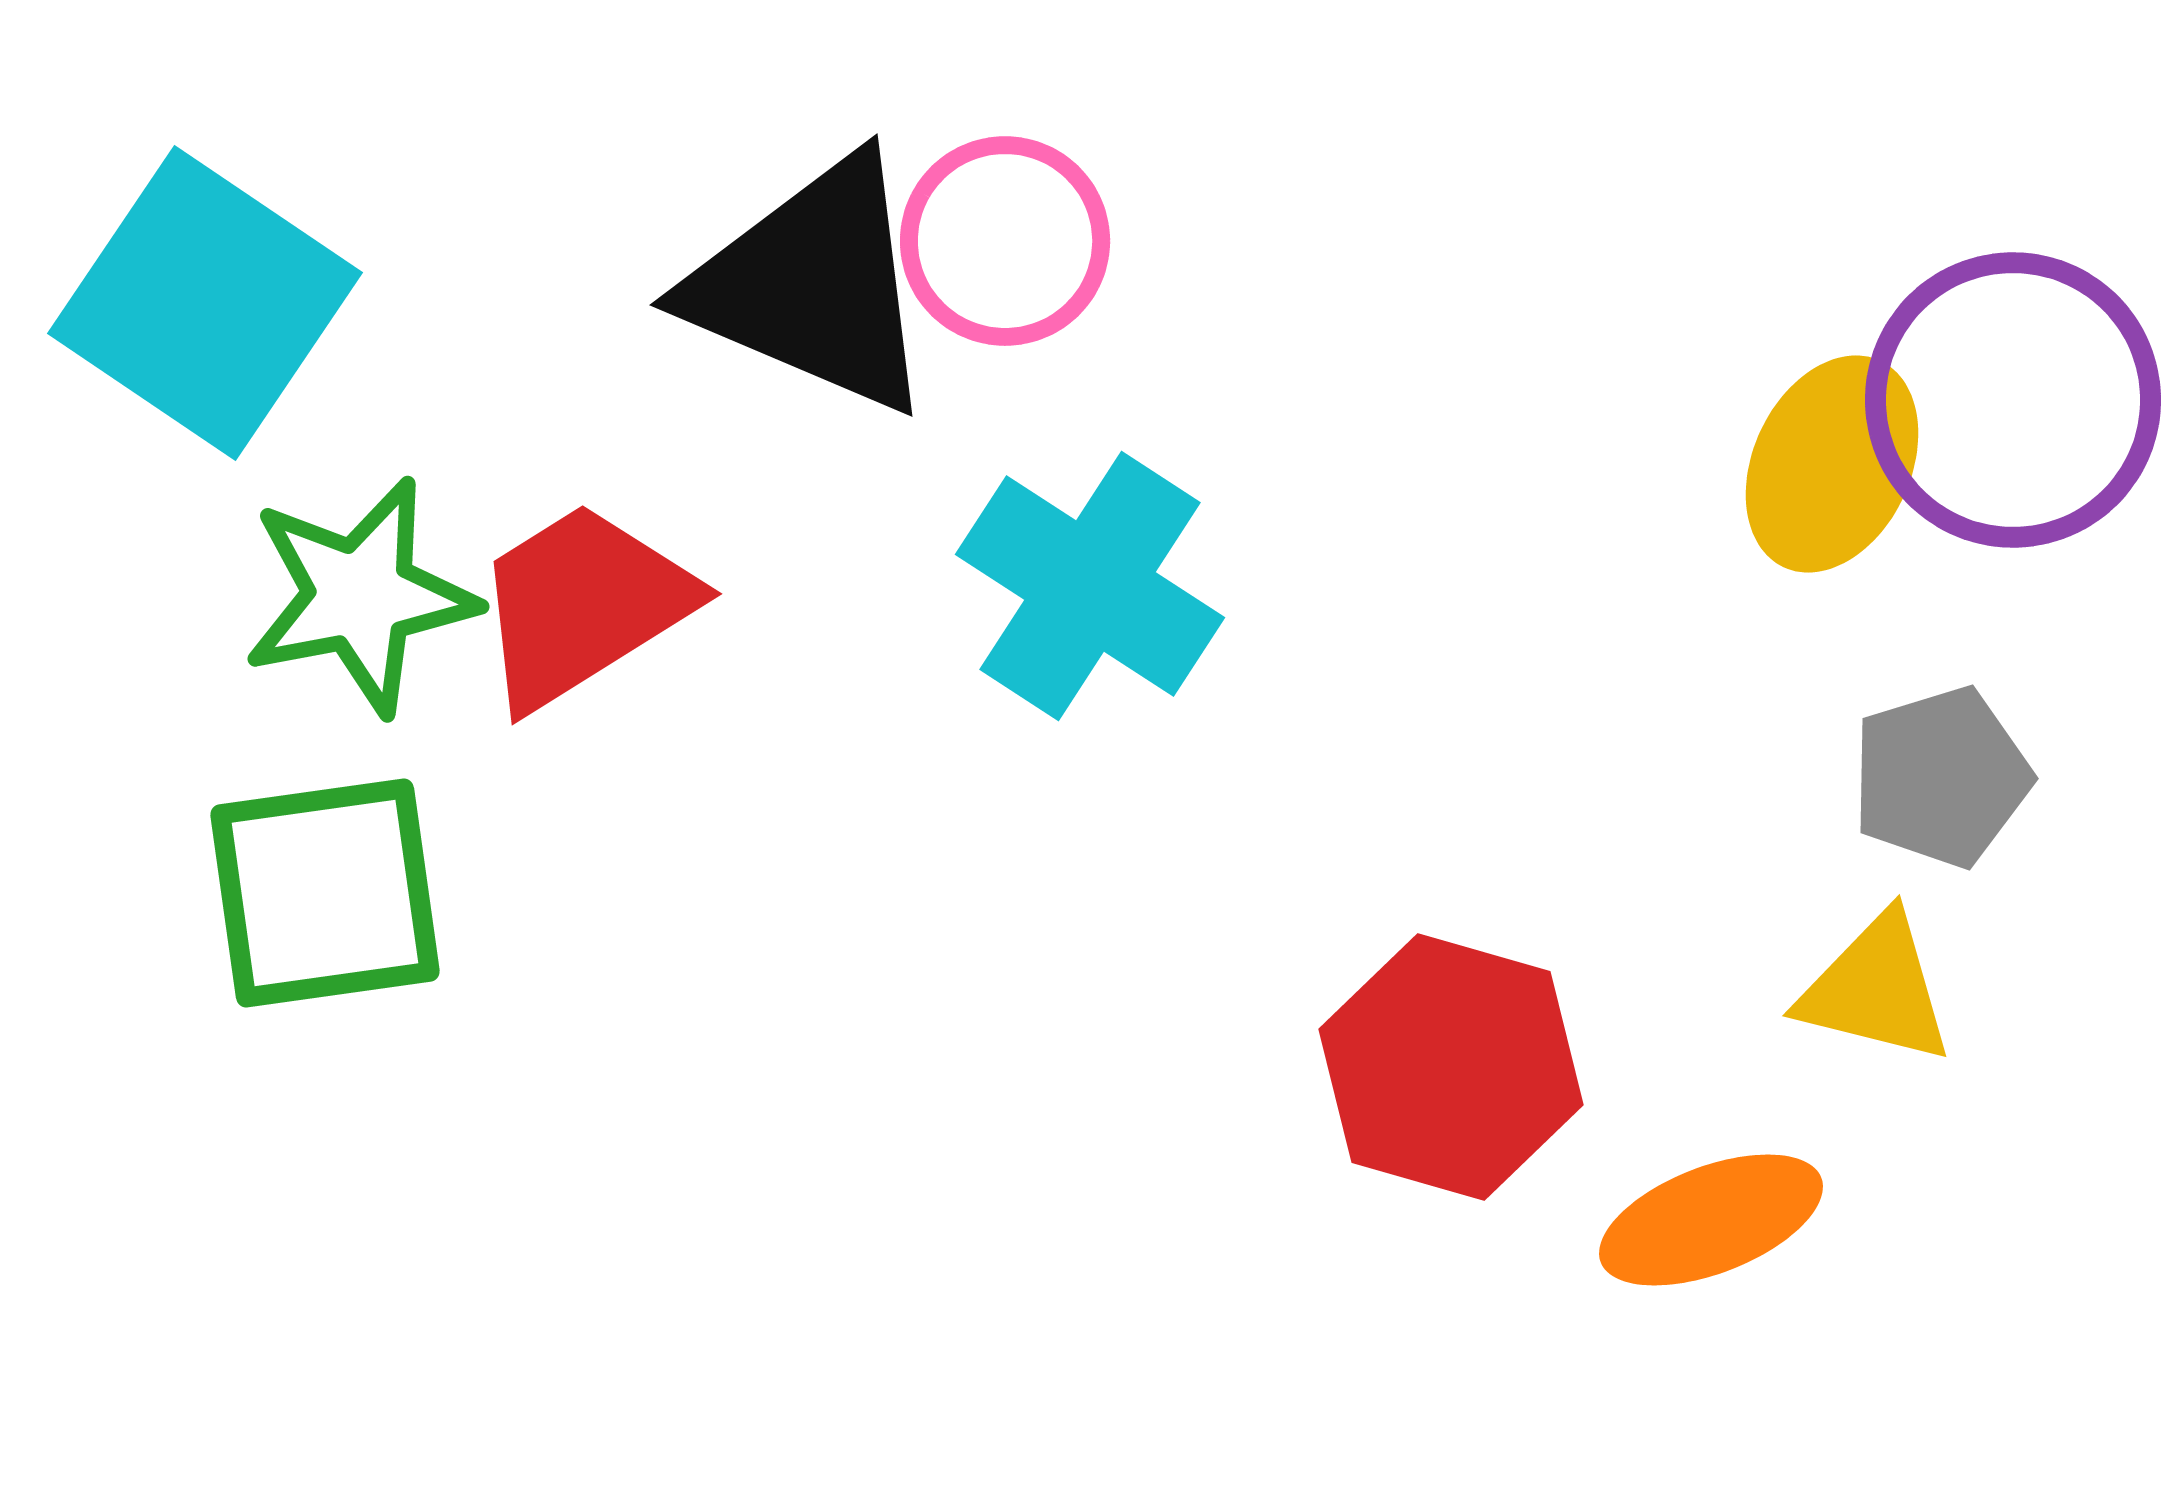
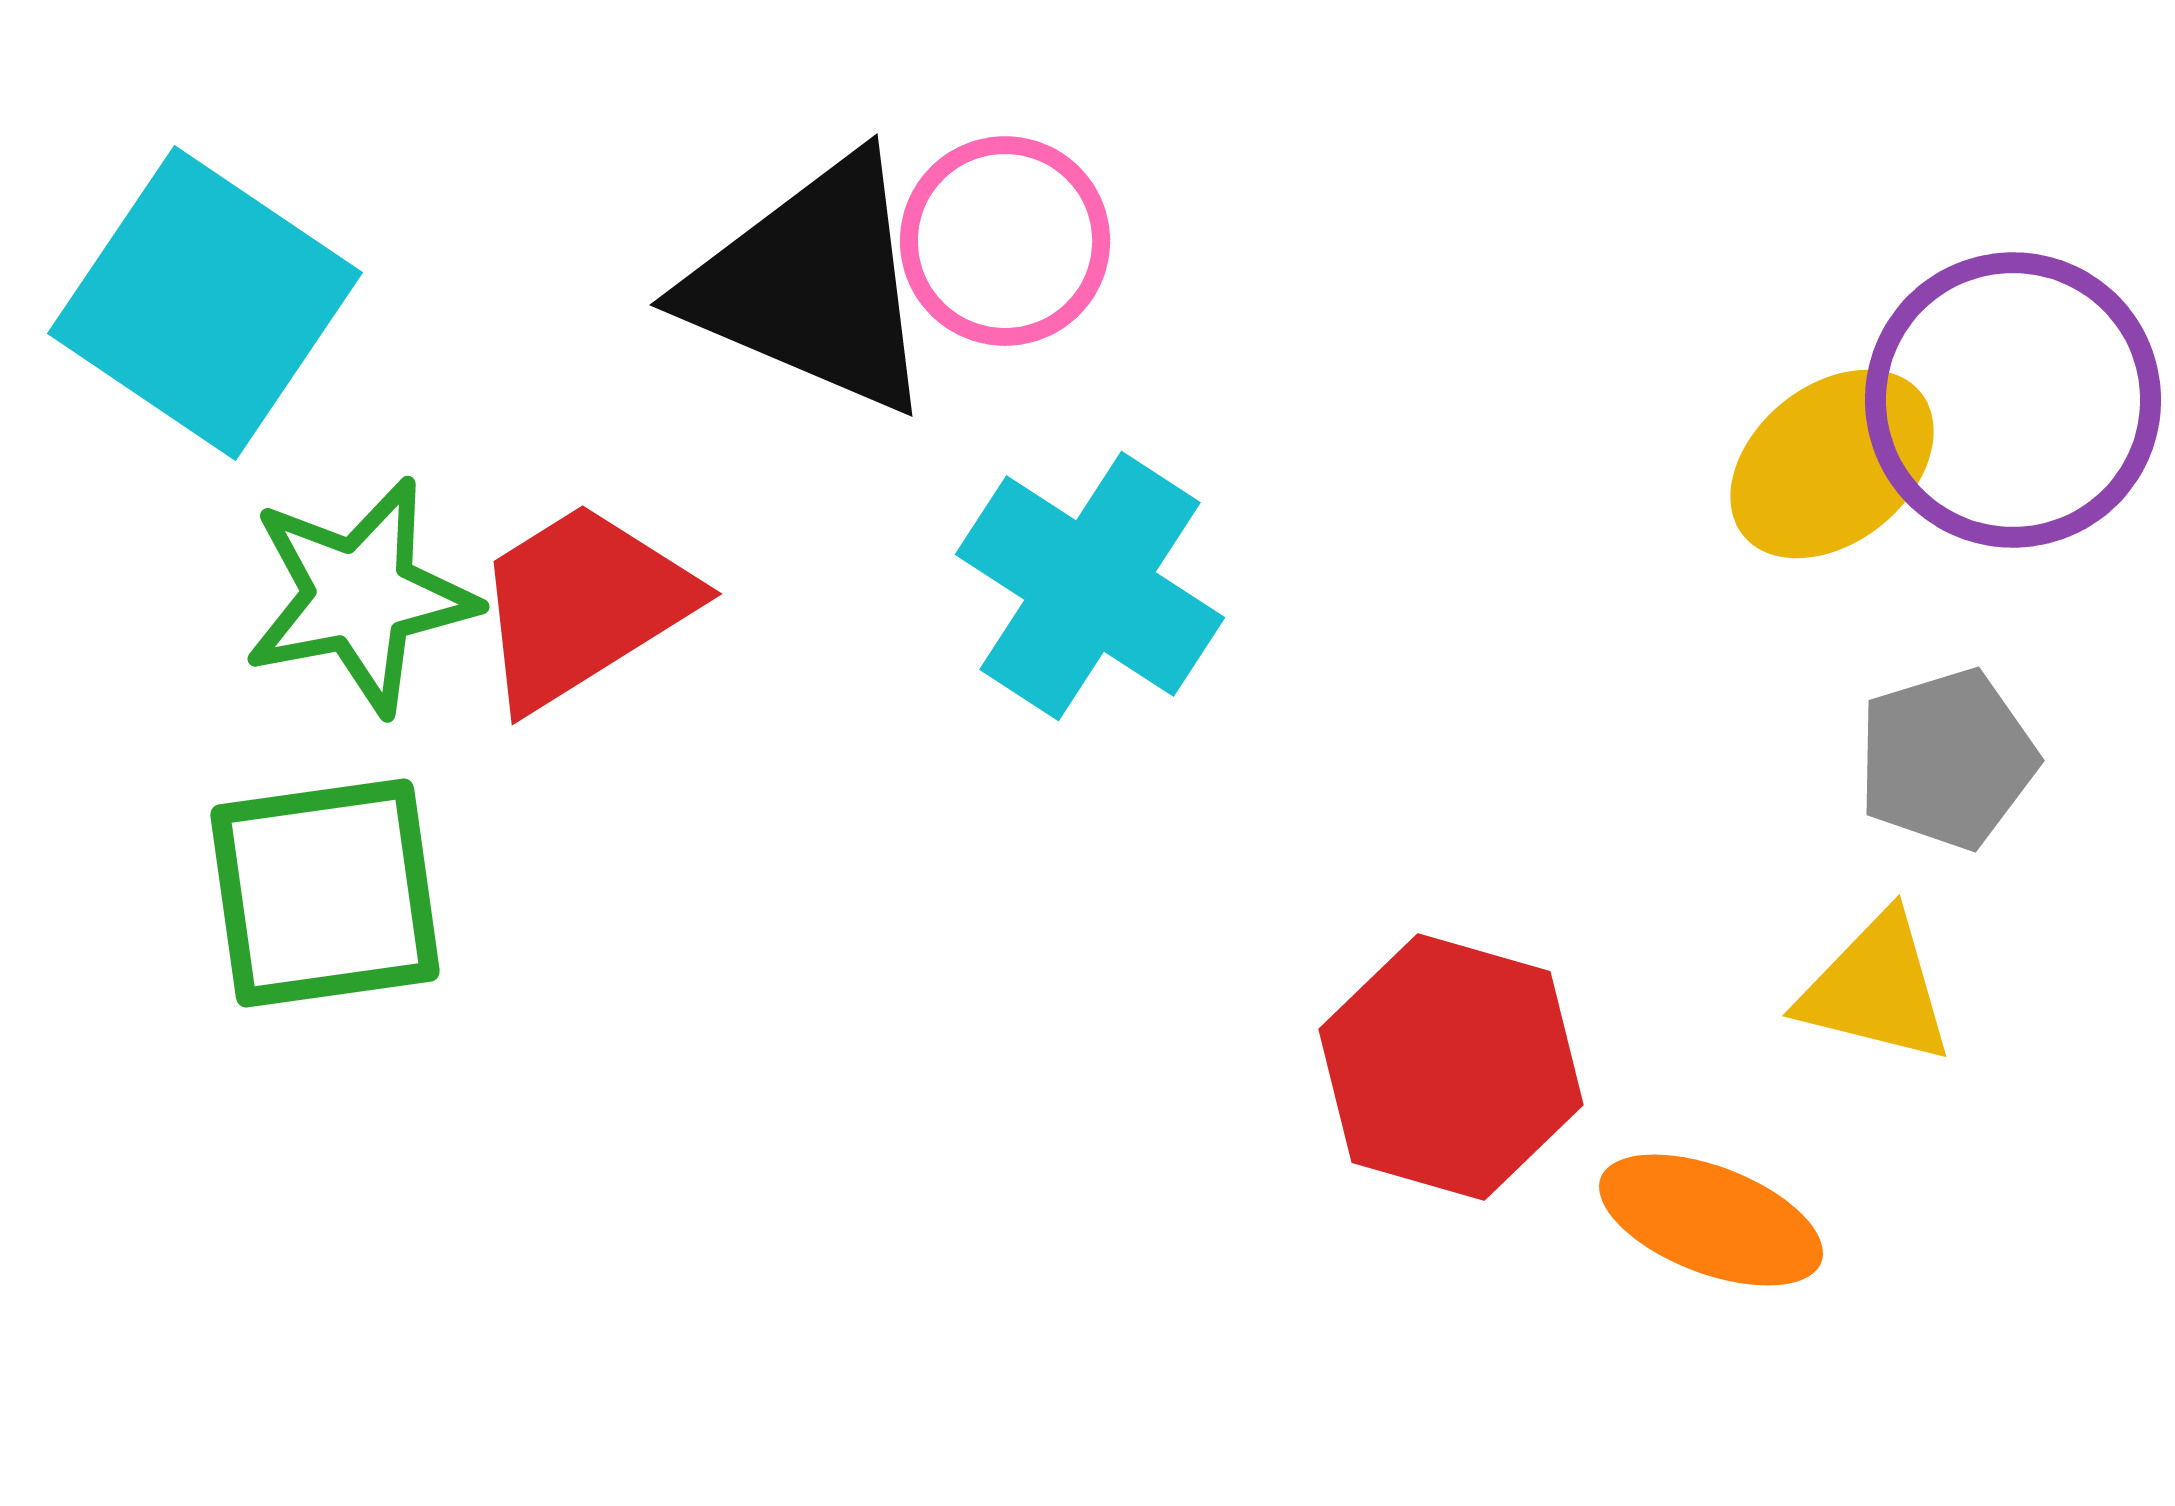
yellow ellipse: rotated 26 degrees clockwise
gray pentagon: moved 6 px right, 18 px up
orange ellipse: rotated 42 degrees clockwise
